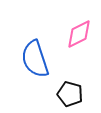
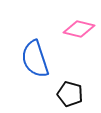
pink diamond: moved 5 px up; rotated 40 degrees clockwise
